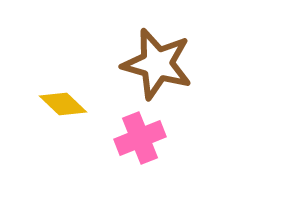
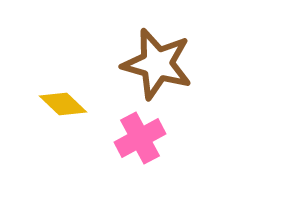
pink cross: rotated 6 degrees counterclockwise
